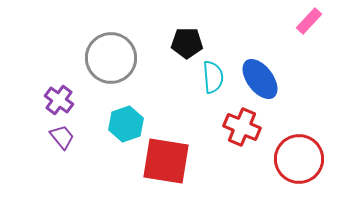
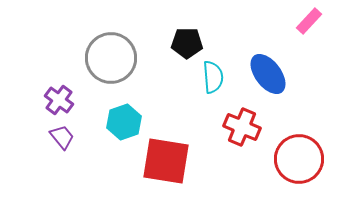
blue ellipse: moved 8 px right, 5 px up
cyan hexagon: moved 2 px left, 2 px up
